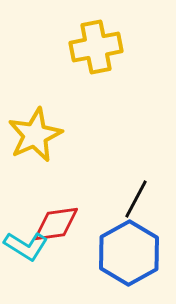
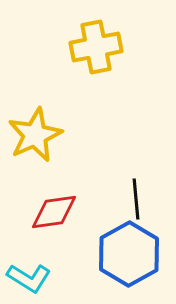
black line: rotated 33 degrees counterclockwise
red diamond: moved 2 px left, 12 px up
cyan L-shape: moved 3 px right, 32 px down
blue hexagon: moved 1 px down
